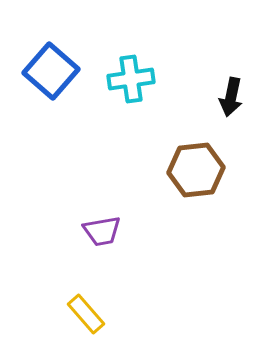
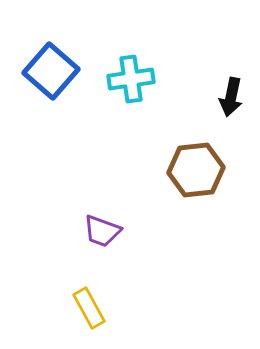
purple trapezoid: rotated 30 degrees clockwise
yellow rectangle: moved 3 px right, 6 px up; rotated 12 degrees clockwise
